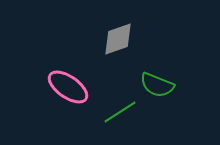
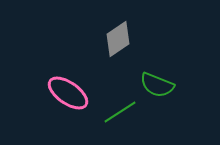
gray diamond: rotated 15 degrees counterclockwise
pink ellipse: moved 6 px down
